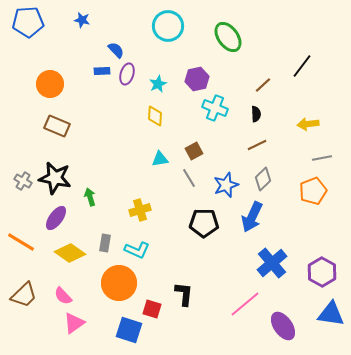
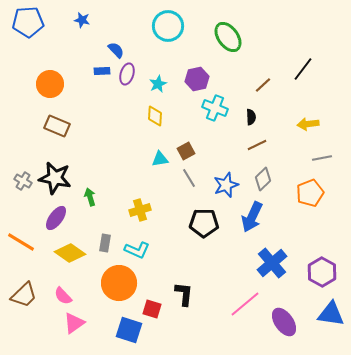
black line at (302, 66): moved 1 px right, 3 px down
black semicircle at (256, 114): moved 5 px left, 3 px down
brown square at (194, 151): moved 8 px left
orange pentagon at (313, 191): moved 3 px left, 2 px down
purple ellipse at (283, 326): moved 1 px right, 4 px up
